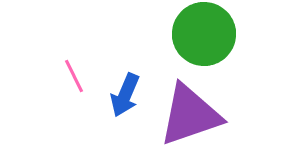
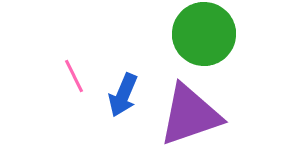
blue arrow: moved 2 px left
